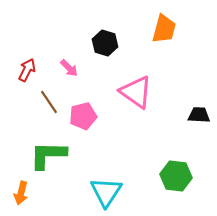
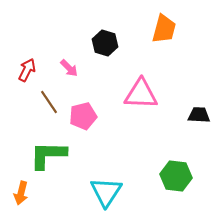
pink triangle: moved 5 px right, 2 px down; rotated 33 degrees counterclockwise
